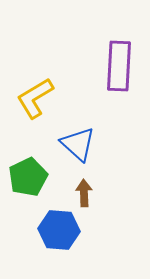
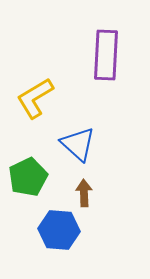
purple rectangle: moved 13 px left, 11 px up
